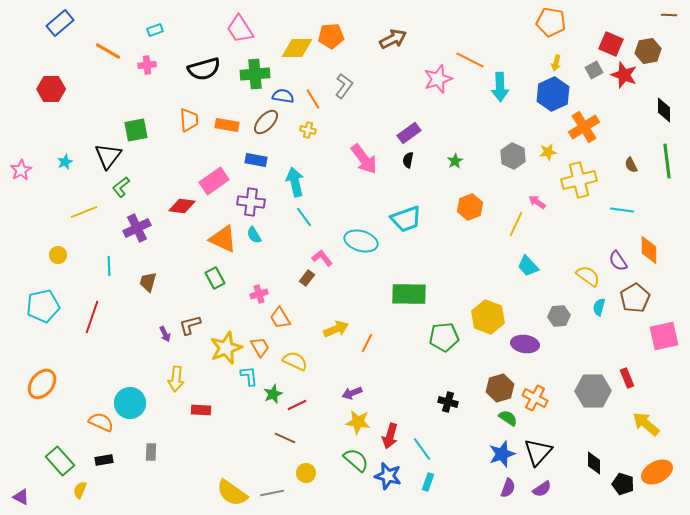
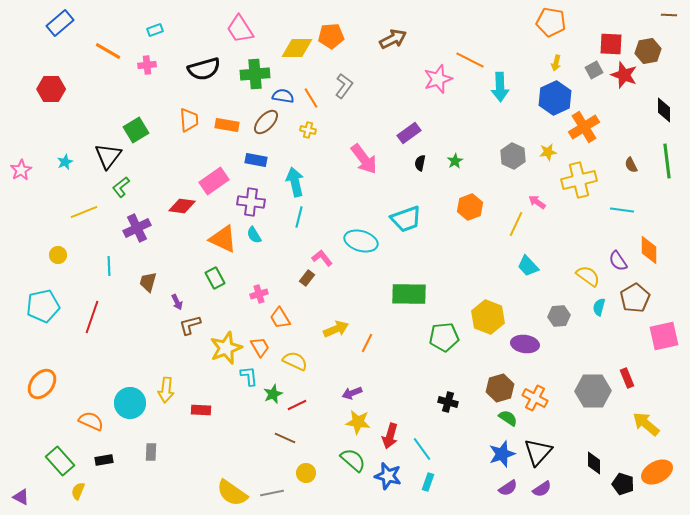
red square at (611, 44): rotated 20 degrees counterclockwise
blue hexagon at (553, 94): moved 2 px right, 4 px down
orange line at (313, 99): moved 2 px left, 1 px up
green square at (136, 130): rotated 20 degrees counterclockwise
black semicircle at (408, 160): moved 12 px right, 3 px down
cyan line at (304, 217): moved 5 px left; rotated 50 degrees clockwise
purple arrow at (165, 334): moved 12 px right, 32 px up
yellow arrow at (176, 379): moved 10 px left, 11 px down
orange semicircle at (101, 422): moved 10 px left, 1 px up
green semicircle at (356, 460): moved 3 px left
purple semicircle at (508, 488): rotated 36 degrees clockwise
yellow semicircle at (80, 490): moved 2 px left, 1 px down
